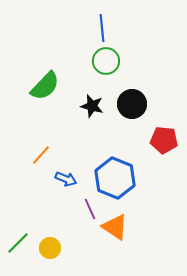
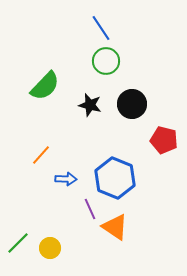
blue line: moved 1 px left; rotated 28 degrees counterclockwise
black star: moved 2 px left, 1 px up
red pentagon: rotated 8 degrees clockwise
blue arrow: rotated 20 degrees counterclockwise
